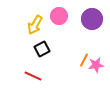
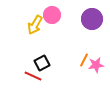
pink circle: moved 7 px left, 1 px up
black square: moved 14 px down
